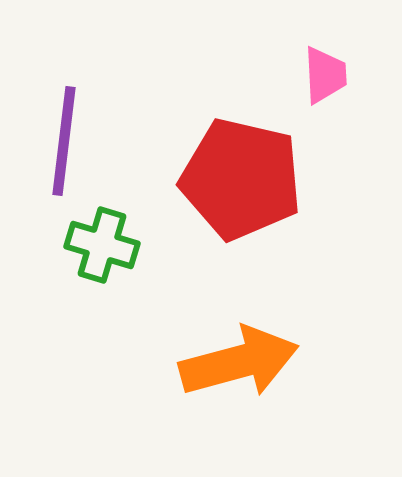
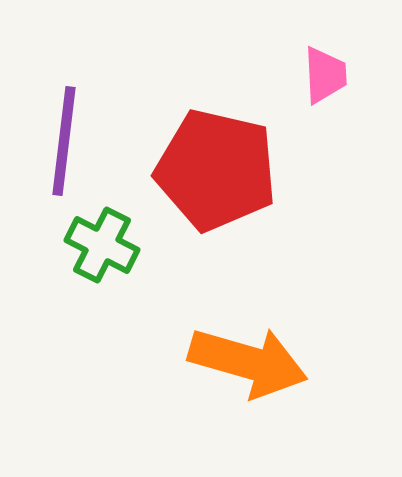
red pentagon: moved 25 px left, 9 px up
green cross: rotated 10 degrees clockwise
orange arrow: moved 9 px right; rotated 31 degrees clockwise
